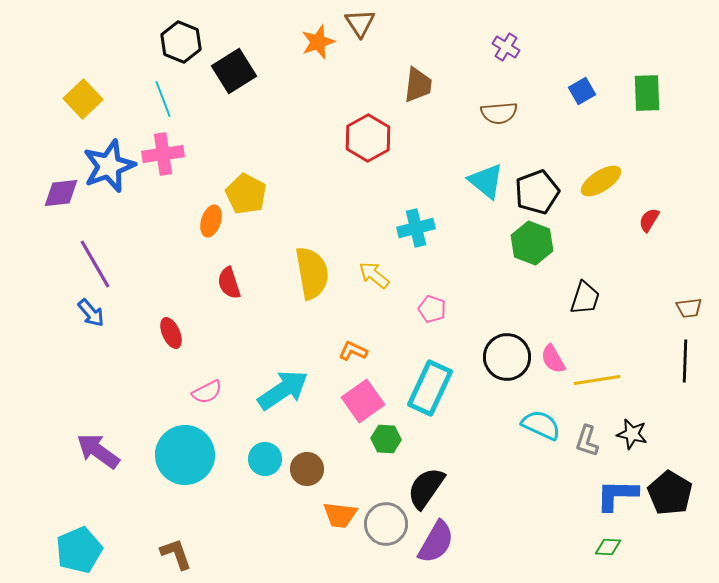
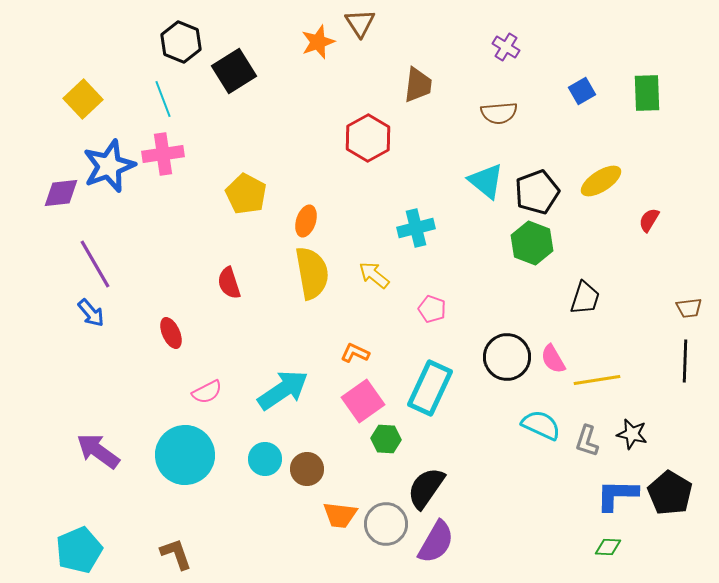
orange ellipse at (211, 221): moved 95 px right
orange L-shape at (353, 351): moved 2 px right, 2 px down
